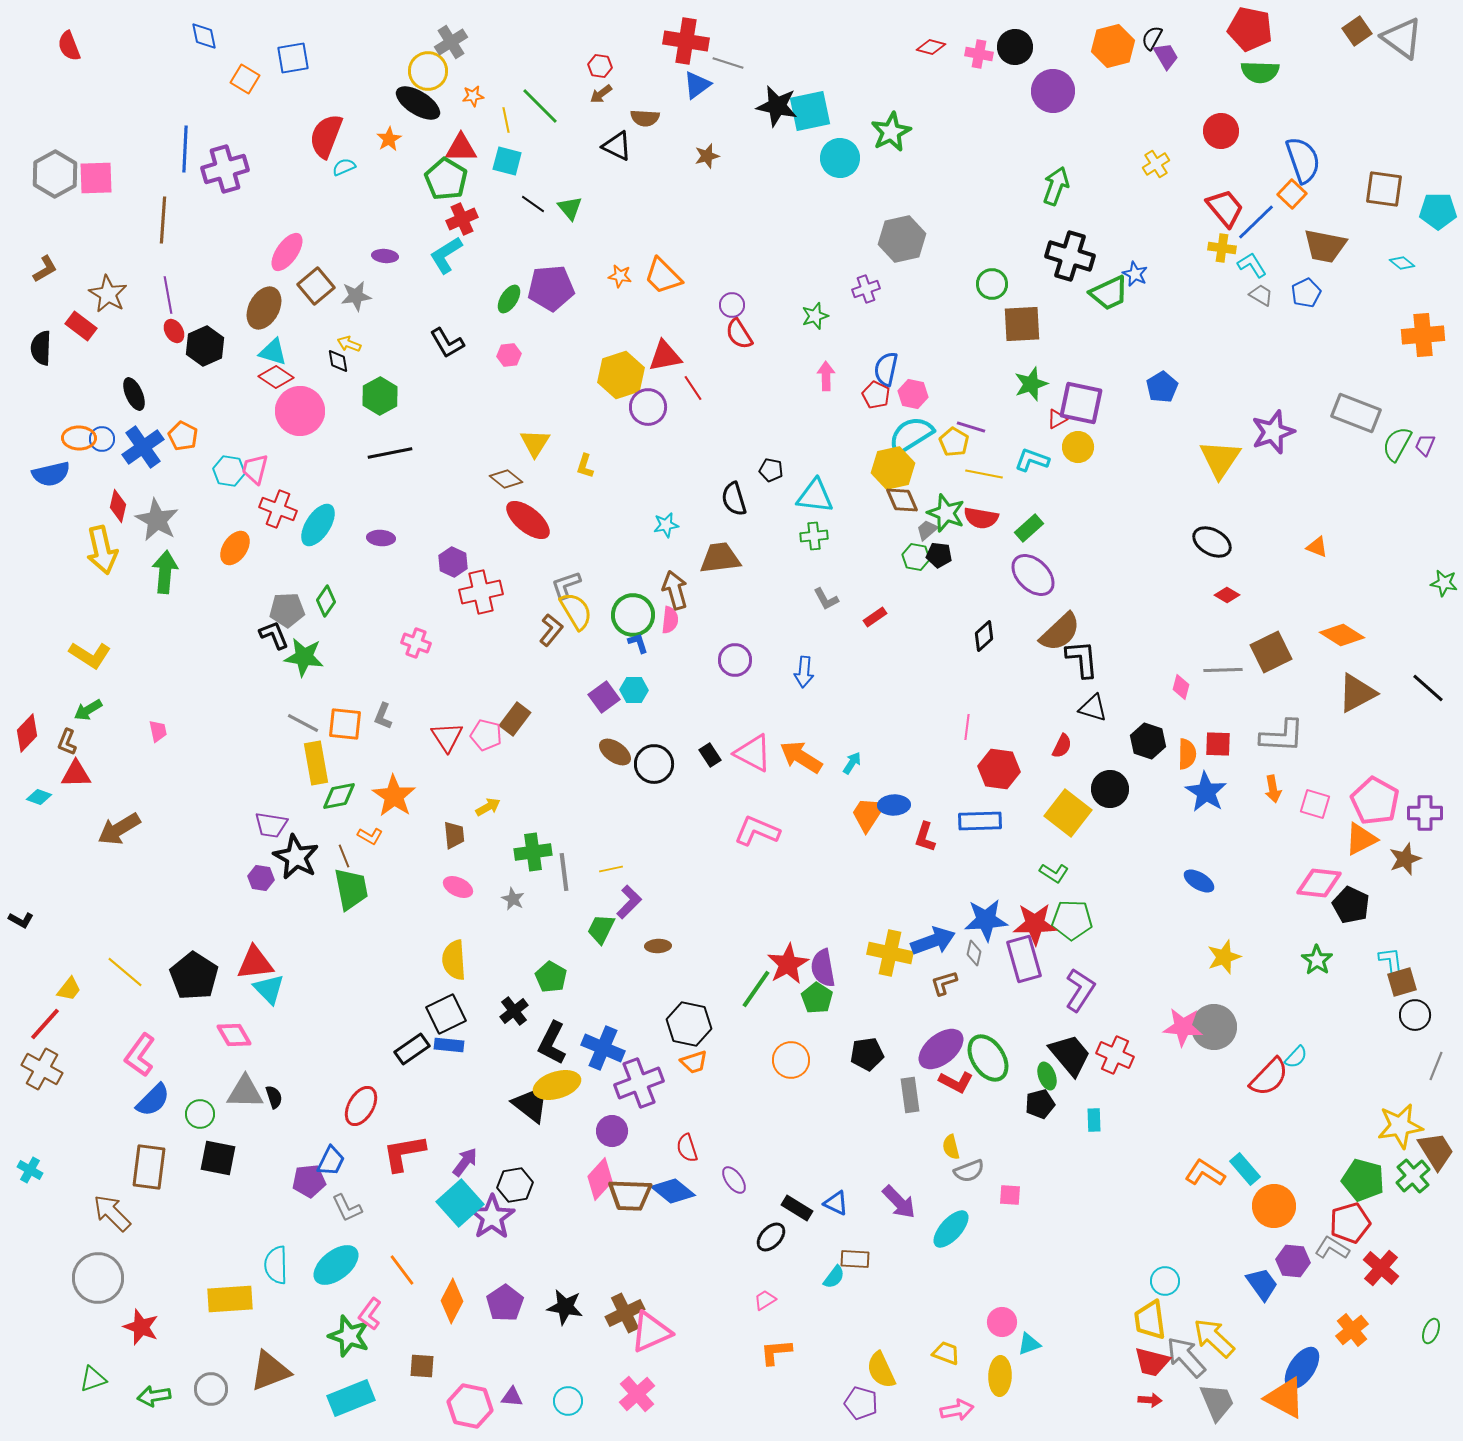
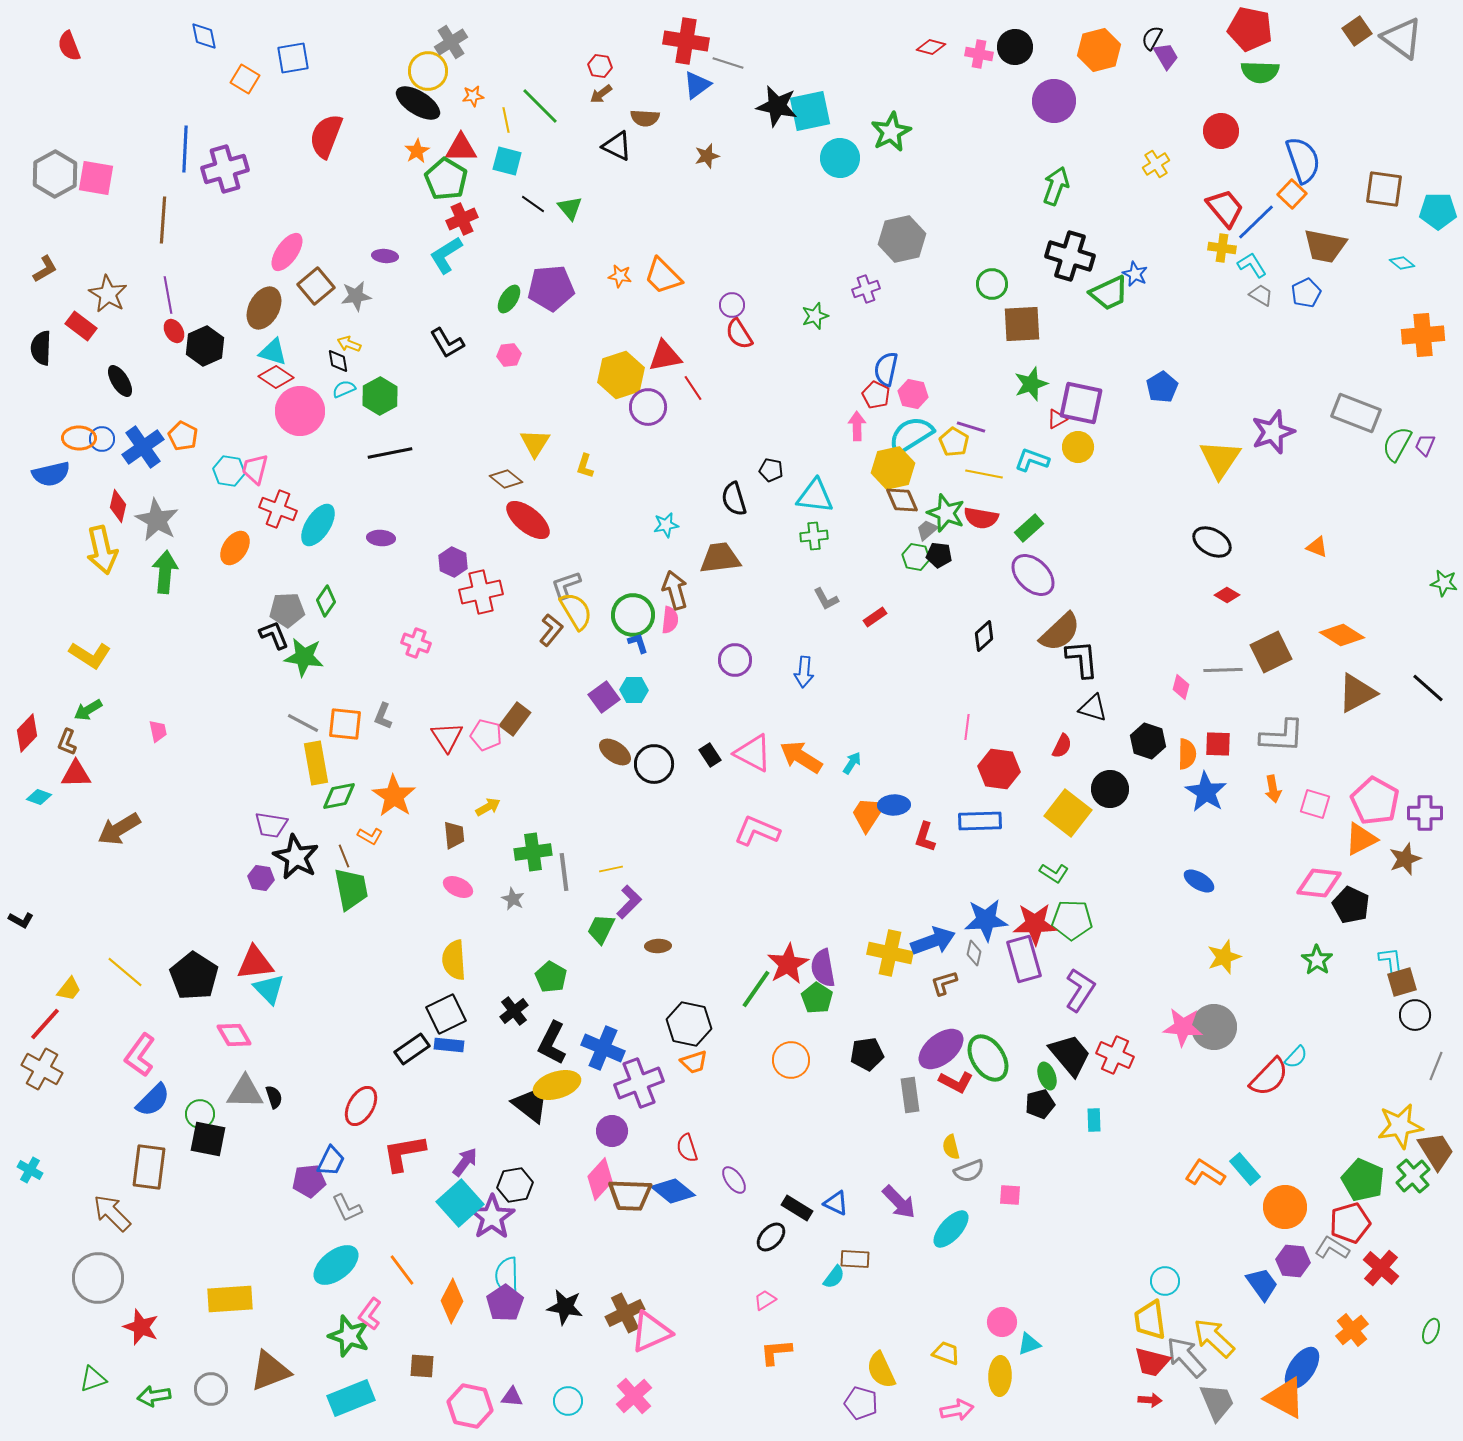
orange hexagon at (1113, 46): moved 14 px left, 4 px down
purple circle at (1053, 91): moved 1 px right, 10 px down
orange star at (389, 139): moved 28 px right, 12 px down
cyan semicircle at (344, 167): moved 222 px down
pink square at (96, 178): rotated 12 degrees clockwise
pink arrow at (826, 376): moved 31 px right, 50 px down
black ellipse at (134, 394): moved 14 px left, 13 px up; rotated 8 degrees counterclockwise
black square at (218, 1158): moved 10 px left, 19 px up
green pentagon at (1363, 1180): rotated 9 degrees clockwise
orange circle at (1274, 1206): moved 11 px right, 1 px down
cyan semicircle at (276, 1265): moved 231 px right, 11 px down
pink cross at (637, 1394): moved 3 px left, 2 px down
